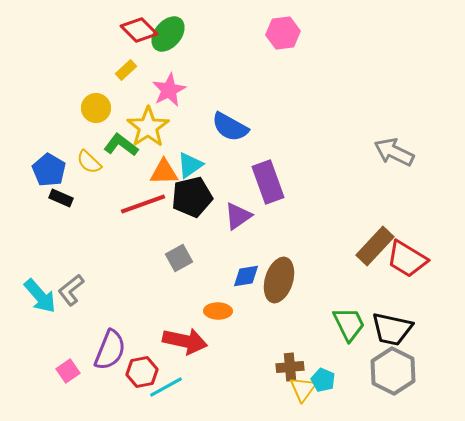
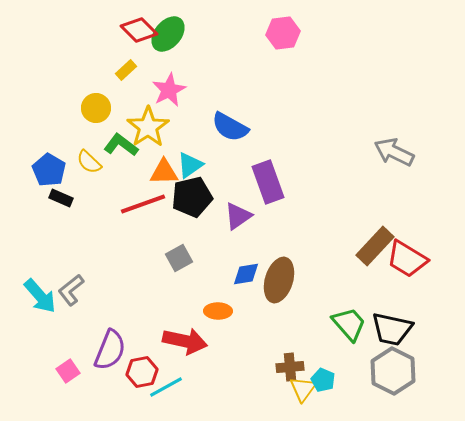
blue diamond: moved 2 px up
green trapezoid: rotated 15 degrees counterclockwise
